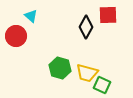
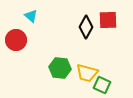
red square: moved 5 px down
red circle: moved 4 px down
green hexagon: rotated 10 degrees counterclockwise
